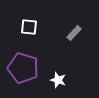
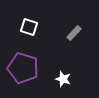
white square: rotated 12 degrees clockwise
white star: moved 5 px right, 1 px up
